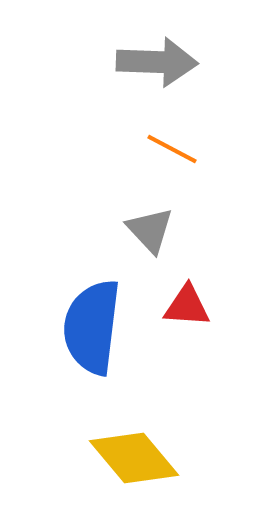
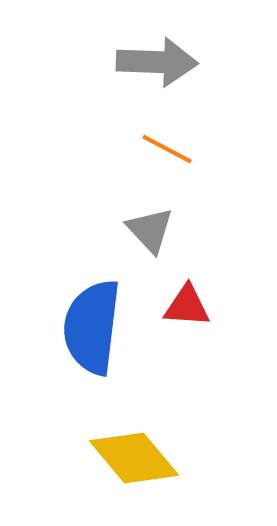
orange line: moved 5 px left
